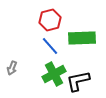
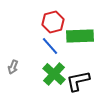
red hexagon: moved 3 px right, 2 px down
green rectangle: moved 2 px left, 2 px up
gray arrow: moved 1 px right, 1 px up
green cross: rotated 20 degrees counterclockwise
